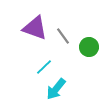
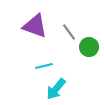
purple triangle: moved 2 px up
gray line: moved 6 px right, 4 px up
cyan line: moved 1 px up; rotated 30 degrees clockwise
